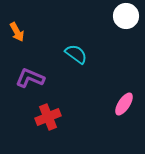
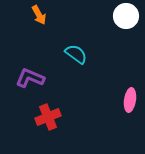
orange arrow: moved 22 px right, 17 px up
pink ellipse: moved 6 px right, 4 px up; rotated 25 degrees counterclockwise
